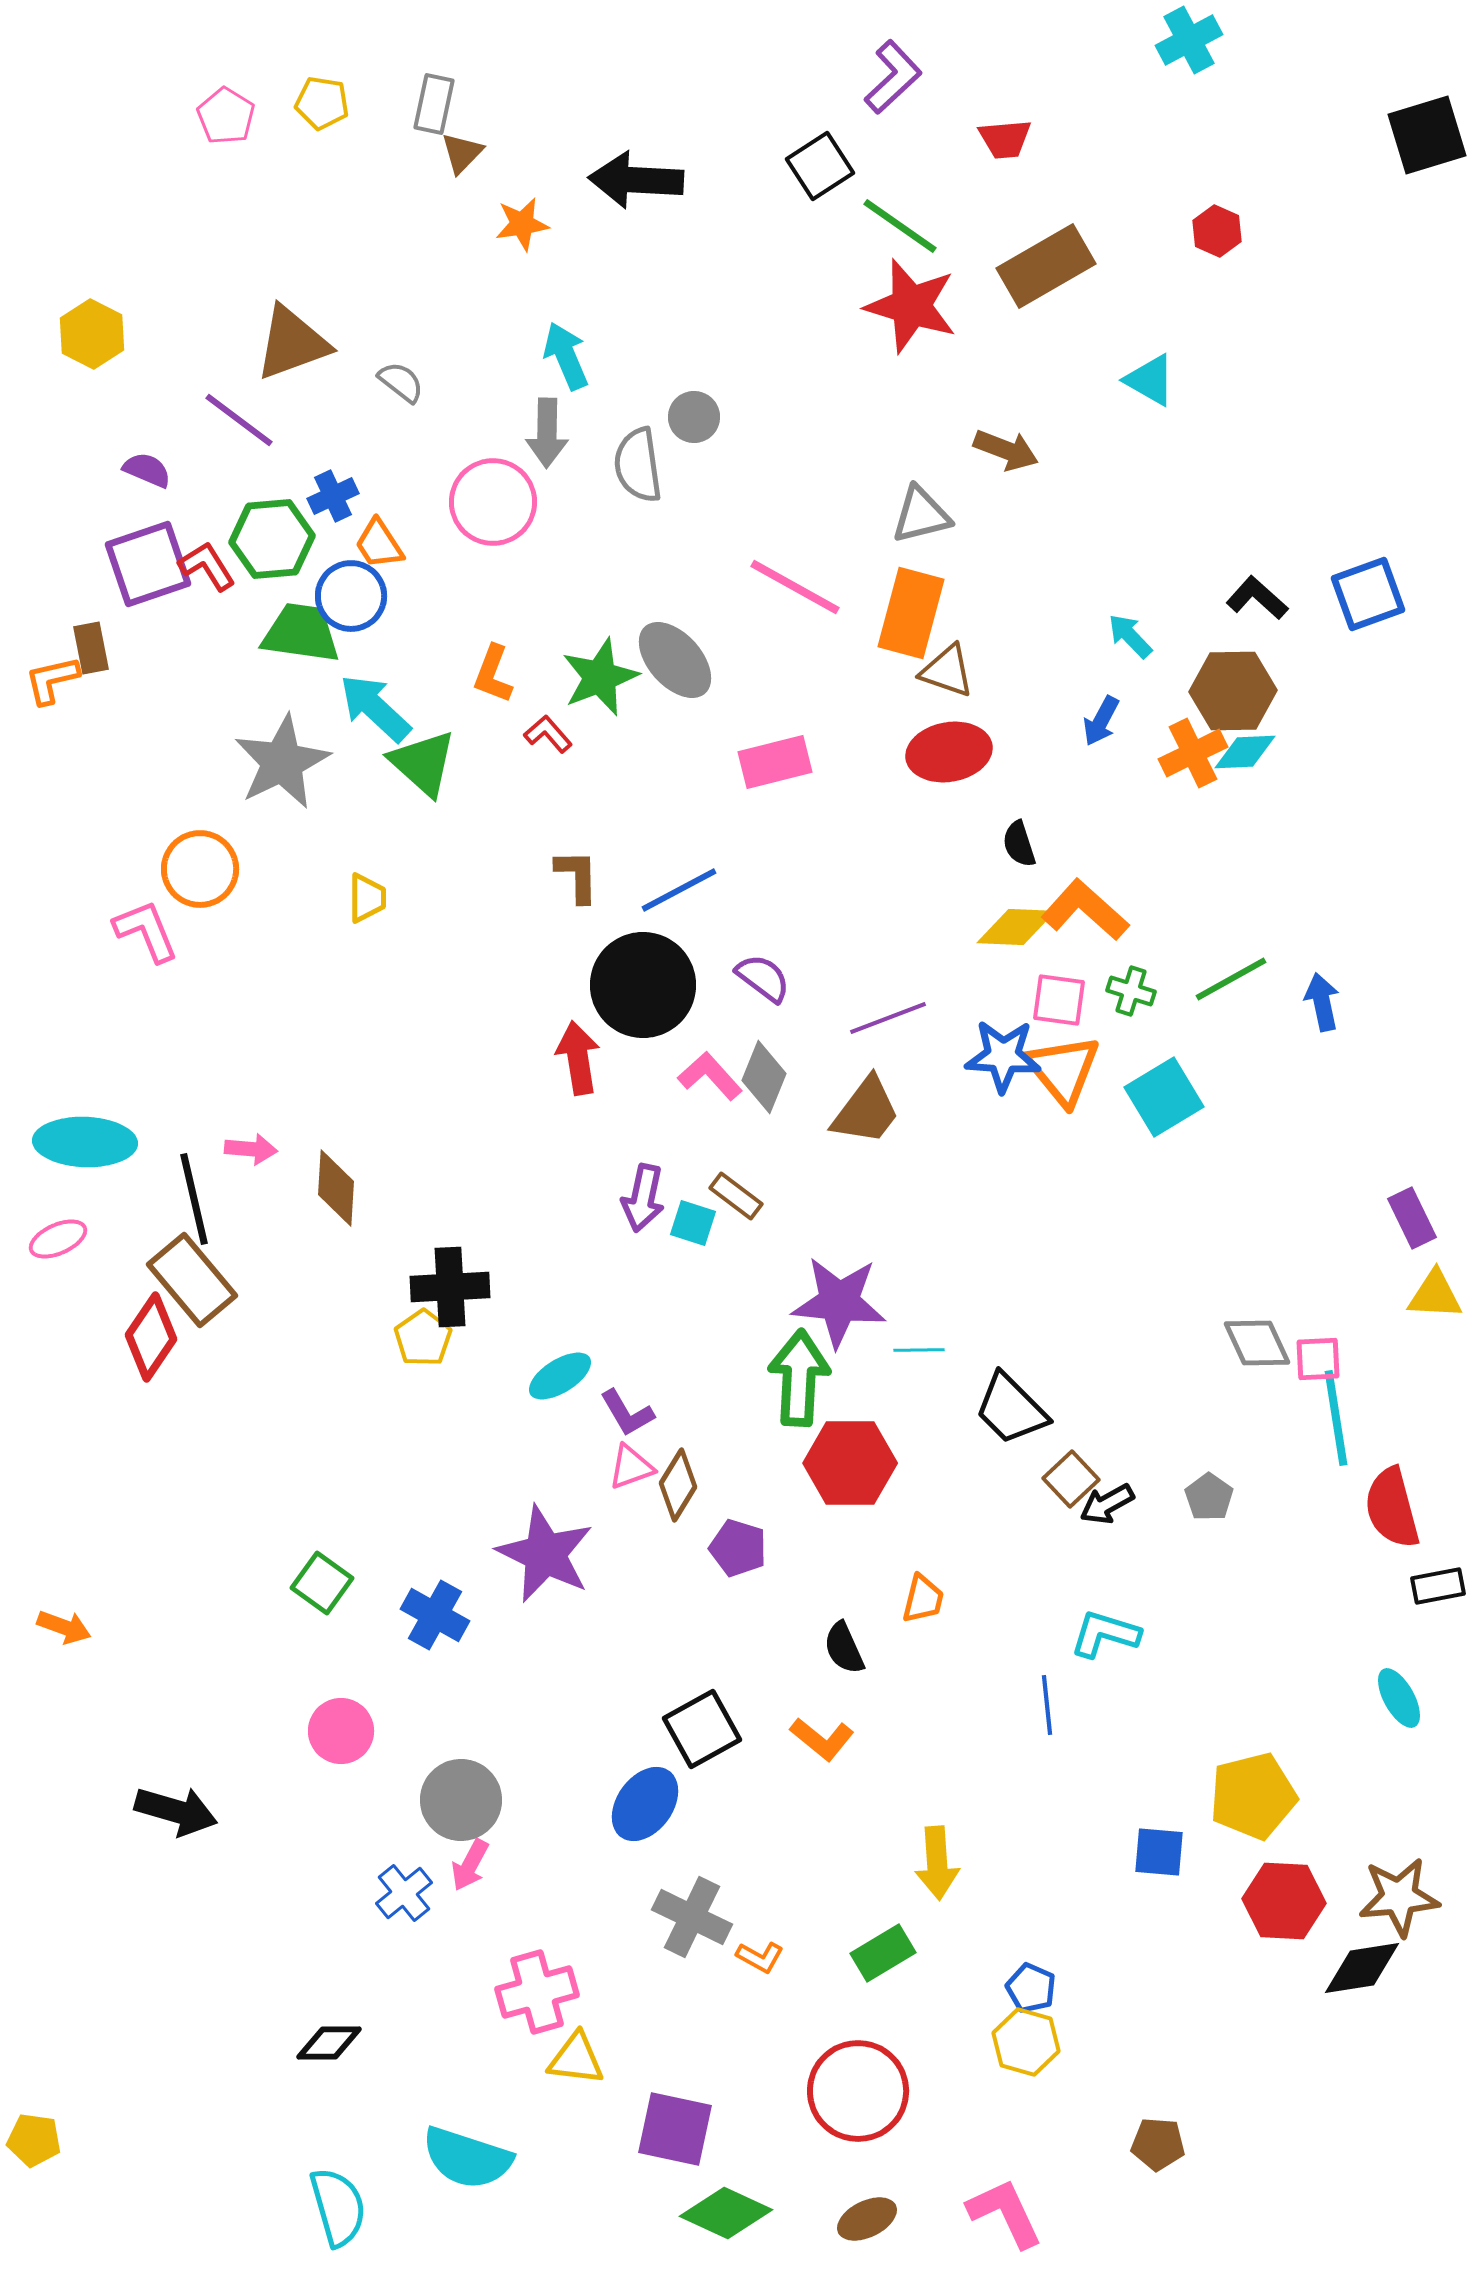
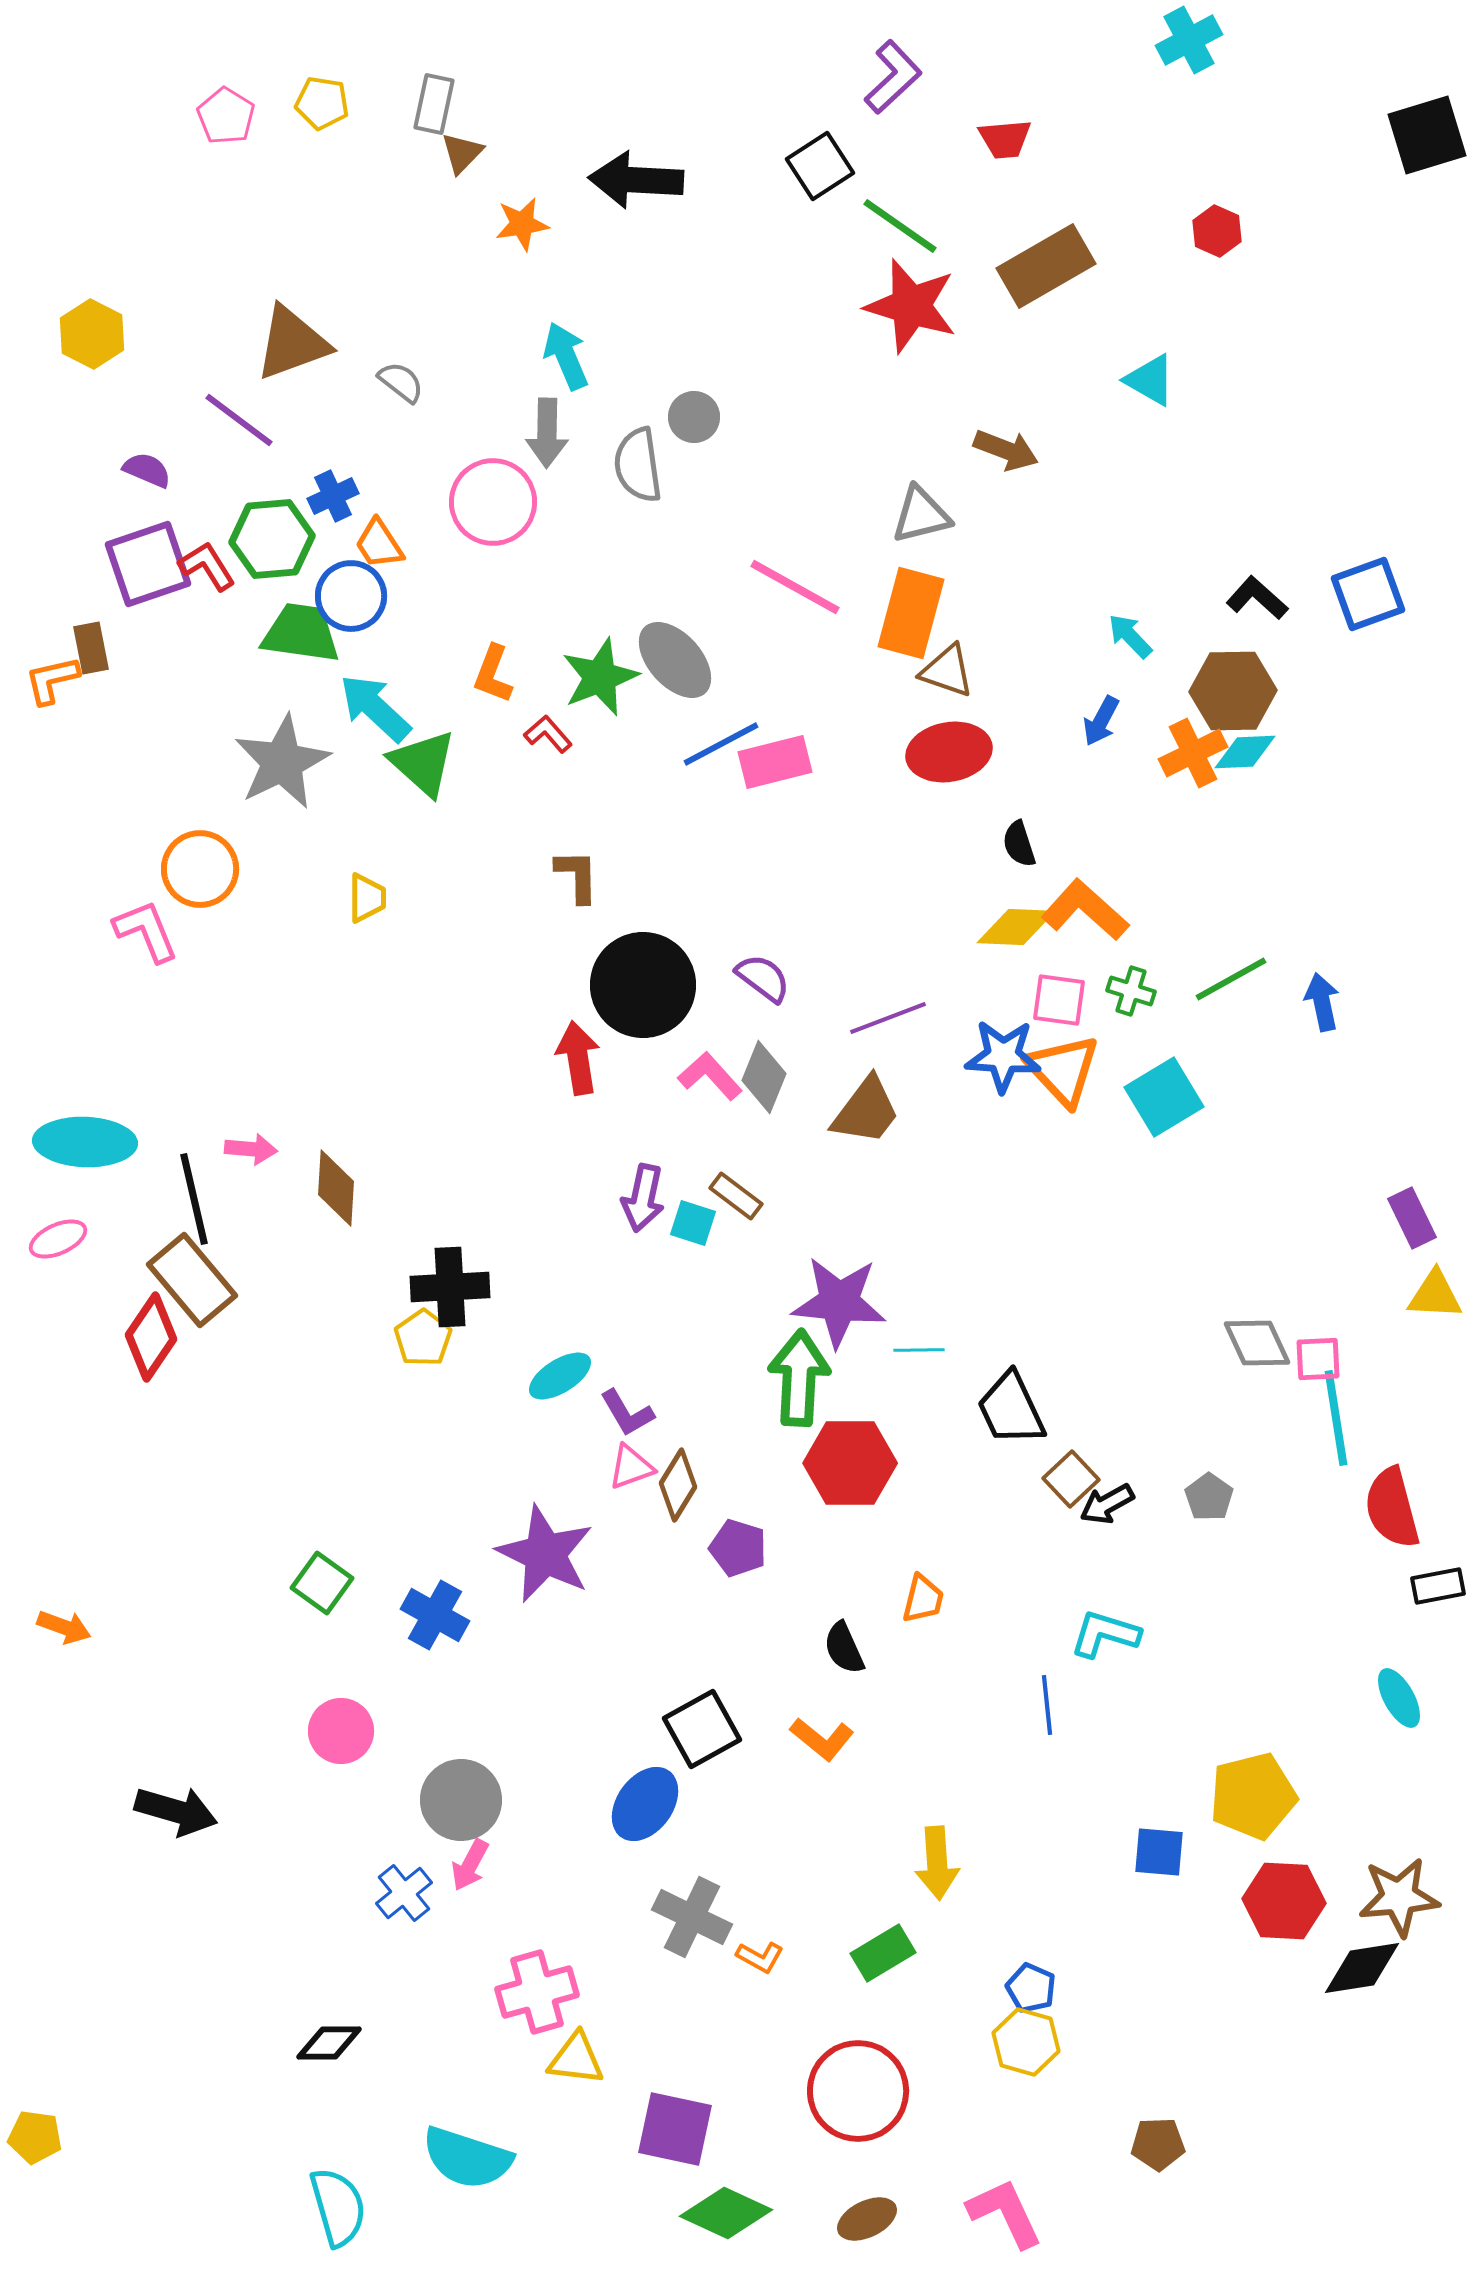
blue line at (679, 890): moved 42 px right, 146 px up
orange triangle at (1063, 1070): rotated 4 degrees counterclockwise
black trapezoid at (1011, 1409): rotated 20 degrees clockwise
yellow pentagon at (34, 2140): moved 1 px right, 3 px up
brown pentagon at (1158, 2144): rotated 6 degrees counterclockwise
